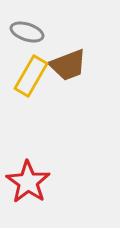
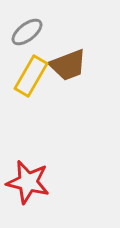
gray ellipse: rotated 56 degrees counterclockwise
red star: rotated 21 degrees counterclockwise
